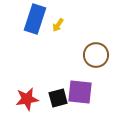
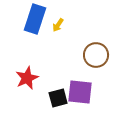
red star: moved 21 px up; rotated 15 degrees counterclockwise
